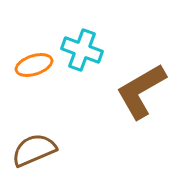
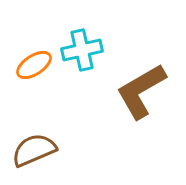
cyan cross: rotated 33 degrees counterclockwise
orange ellipse: rotated 15 degrees counterclockwise
